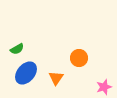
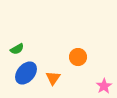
orange circle: moved 1 px left, 1 px up
orange triangle: moved 3 px left
pink star: moved 1 px up; rotated 14 degrees counterclockwise
